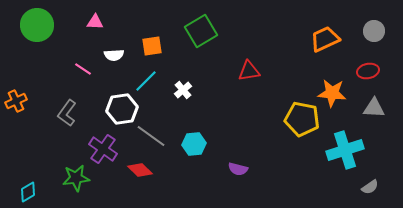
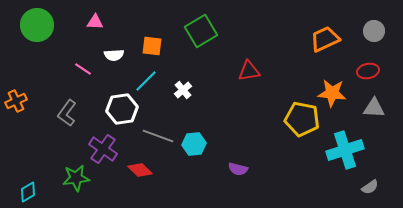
orange square: rotated 15 degrees clockwise
gray line: moved 7 px right; rotated 16 degrees counterclockwise
